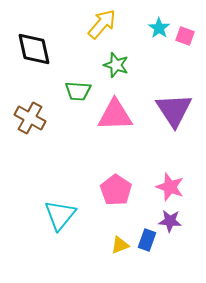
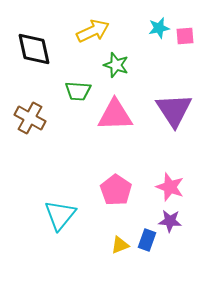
yellow arrow: moved 9 px left, 7 px down; rotated 24 degrees clockwise
cyan star: rotated 25 degrees clockwise
pink square: rotated 24 degrees counterclockwise
